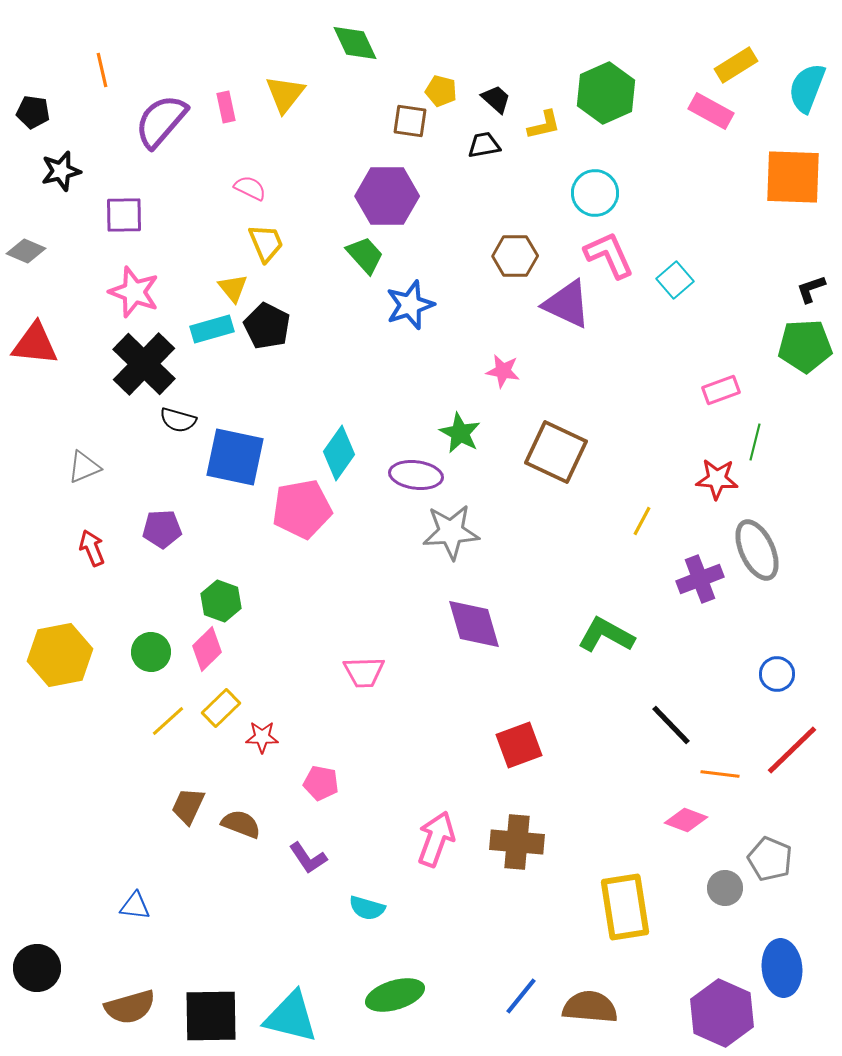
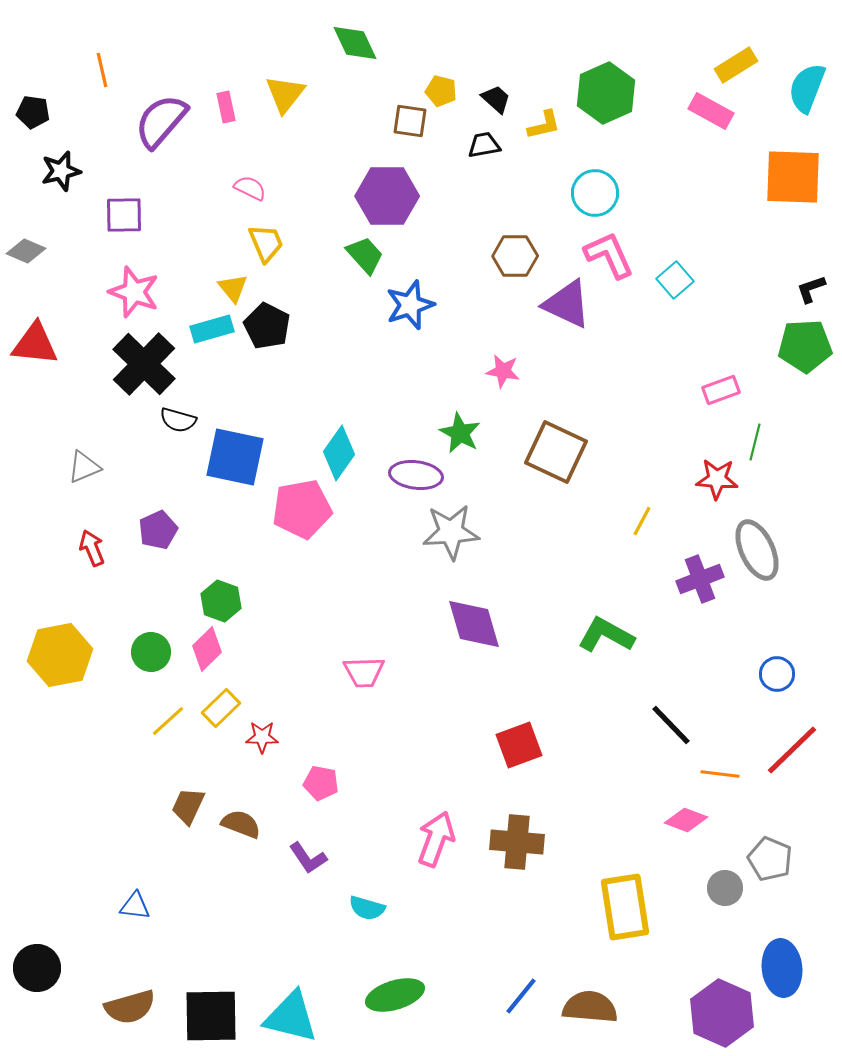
purple pentagon at (162, 529): moved 4 px left, 1 px down; rotated 21 degrees counterclockwise
